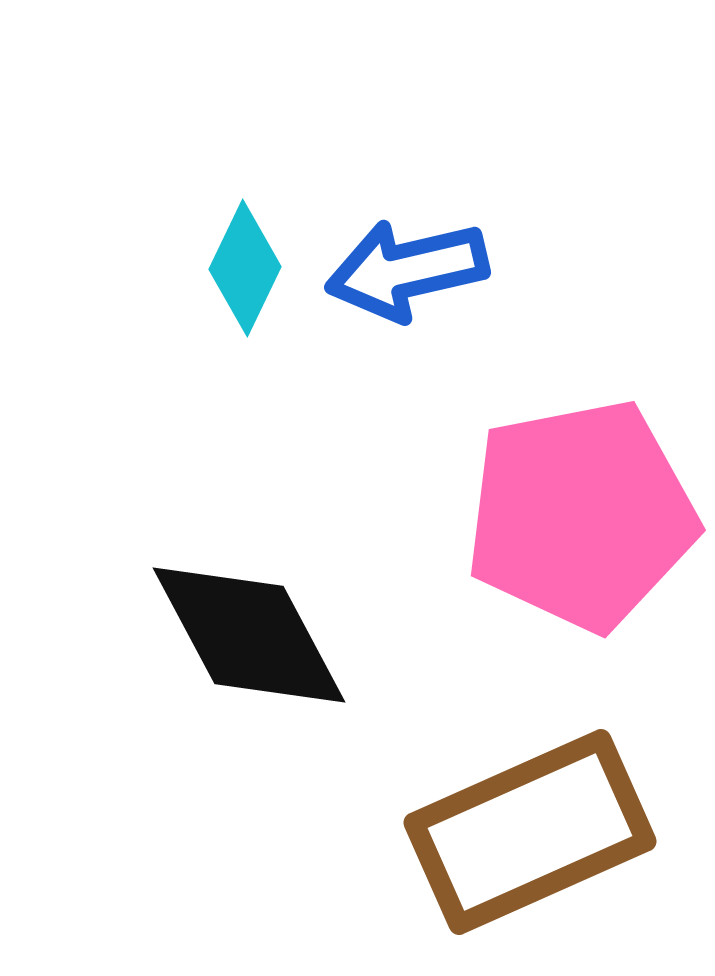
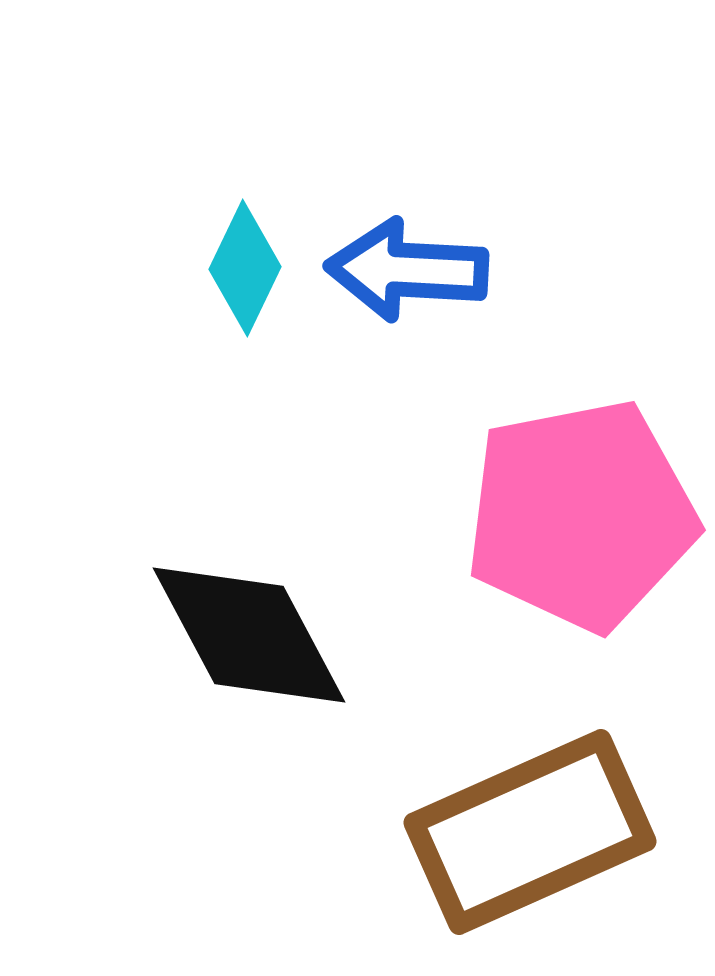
blue arrow: rotated 16 degrees clockwise
